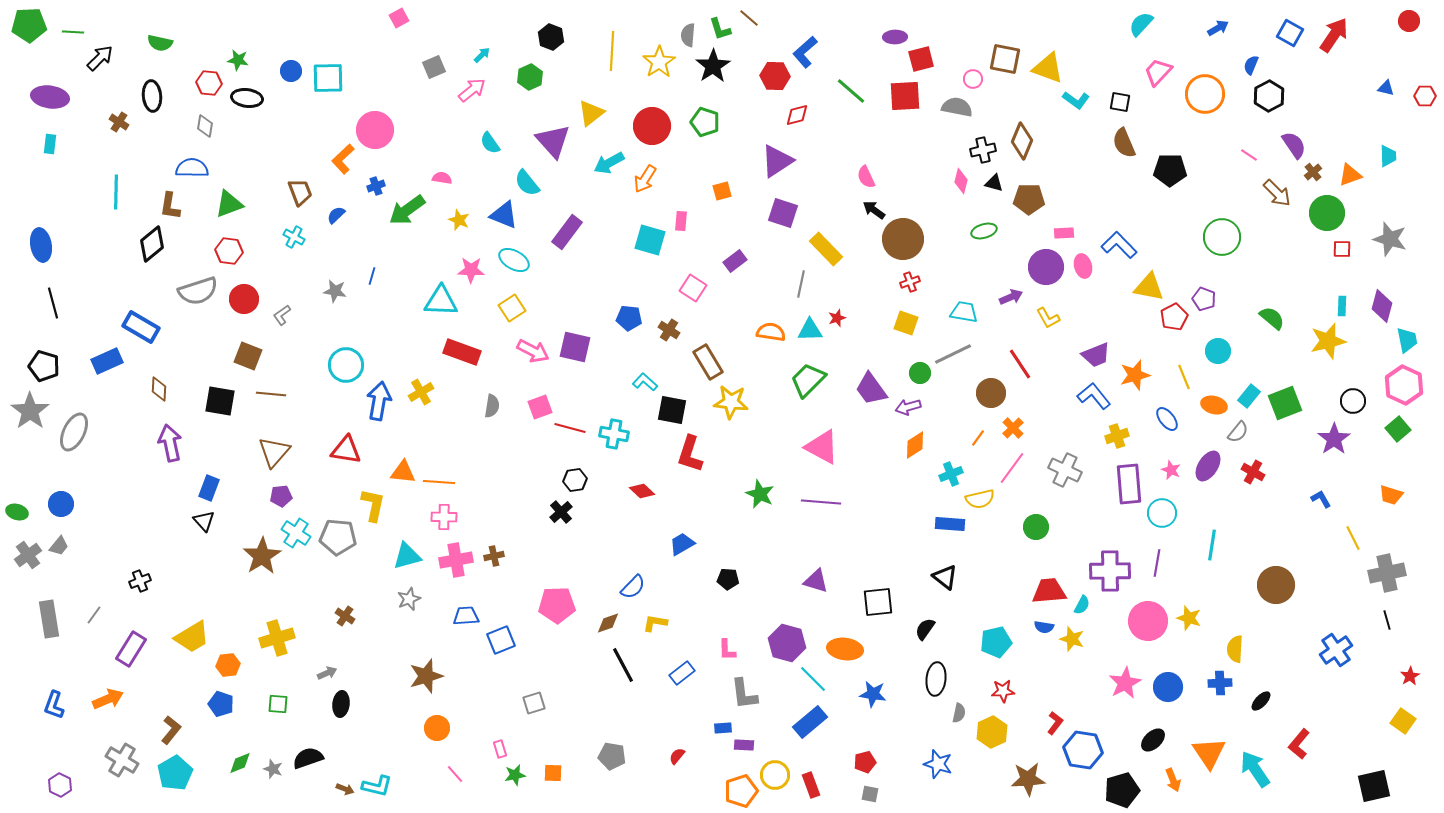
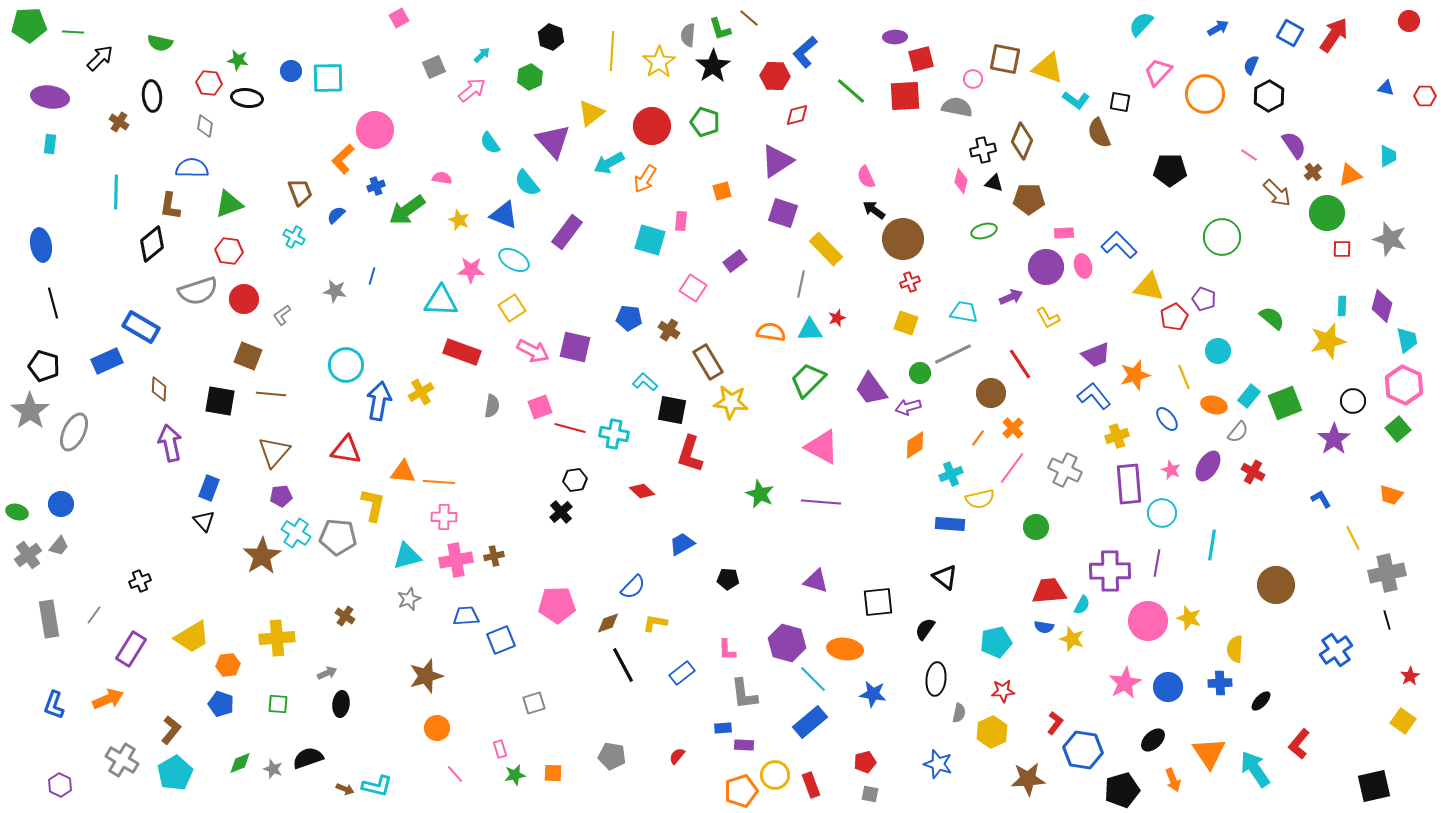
brown semicircle at (1124, 143): moved 25 px left, 10 px up
yellow cross at (277, 638): rotated 12 degrees clockwise
